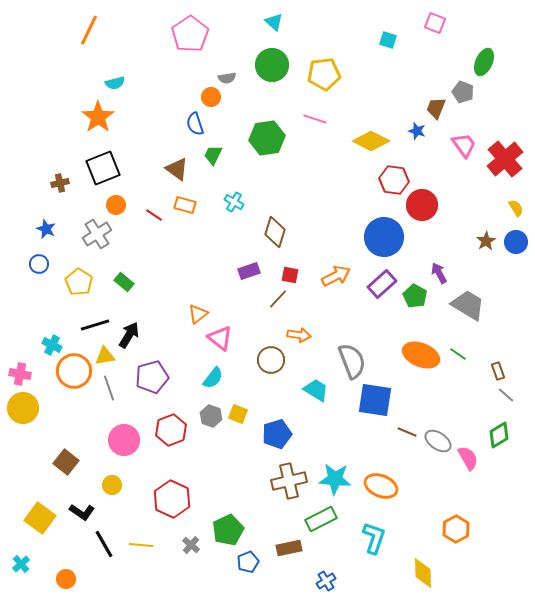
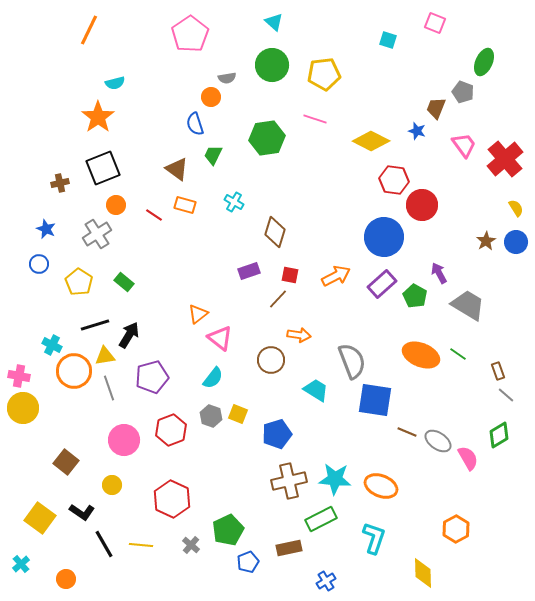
pink cross at (20, 374): moved 1 px left, 2 px down
